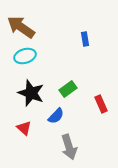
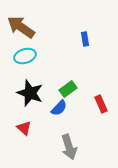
black star: moved 1 px left
blue semicircle: moved 3 px right, 8 px up
